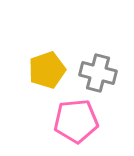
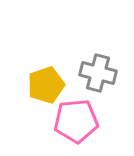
yellow pentagon: moved 1 px left, 15 px down
